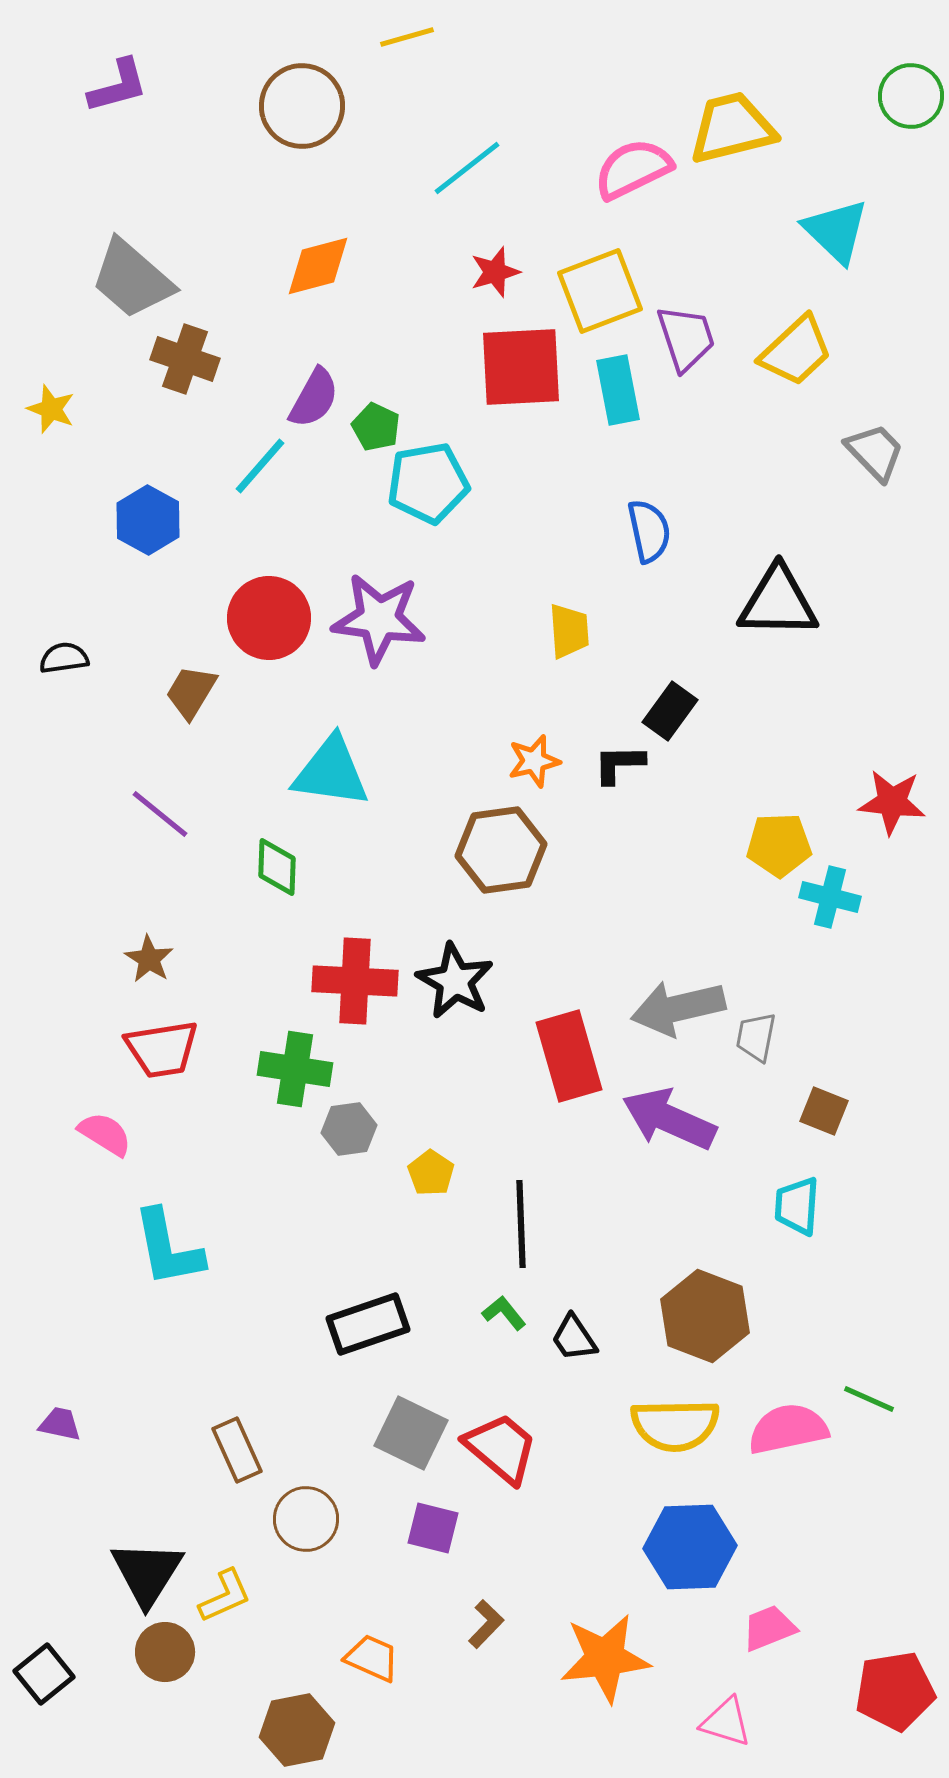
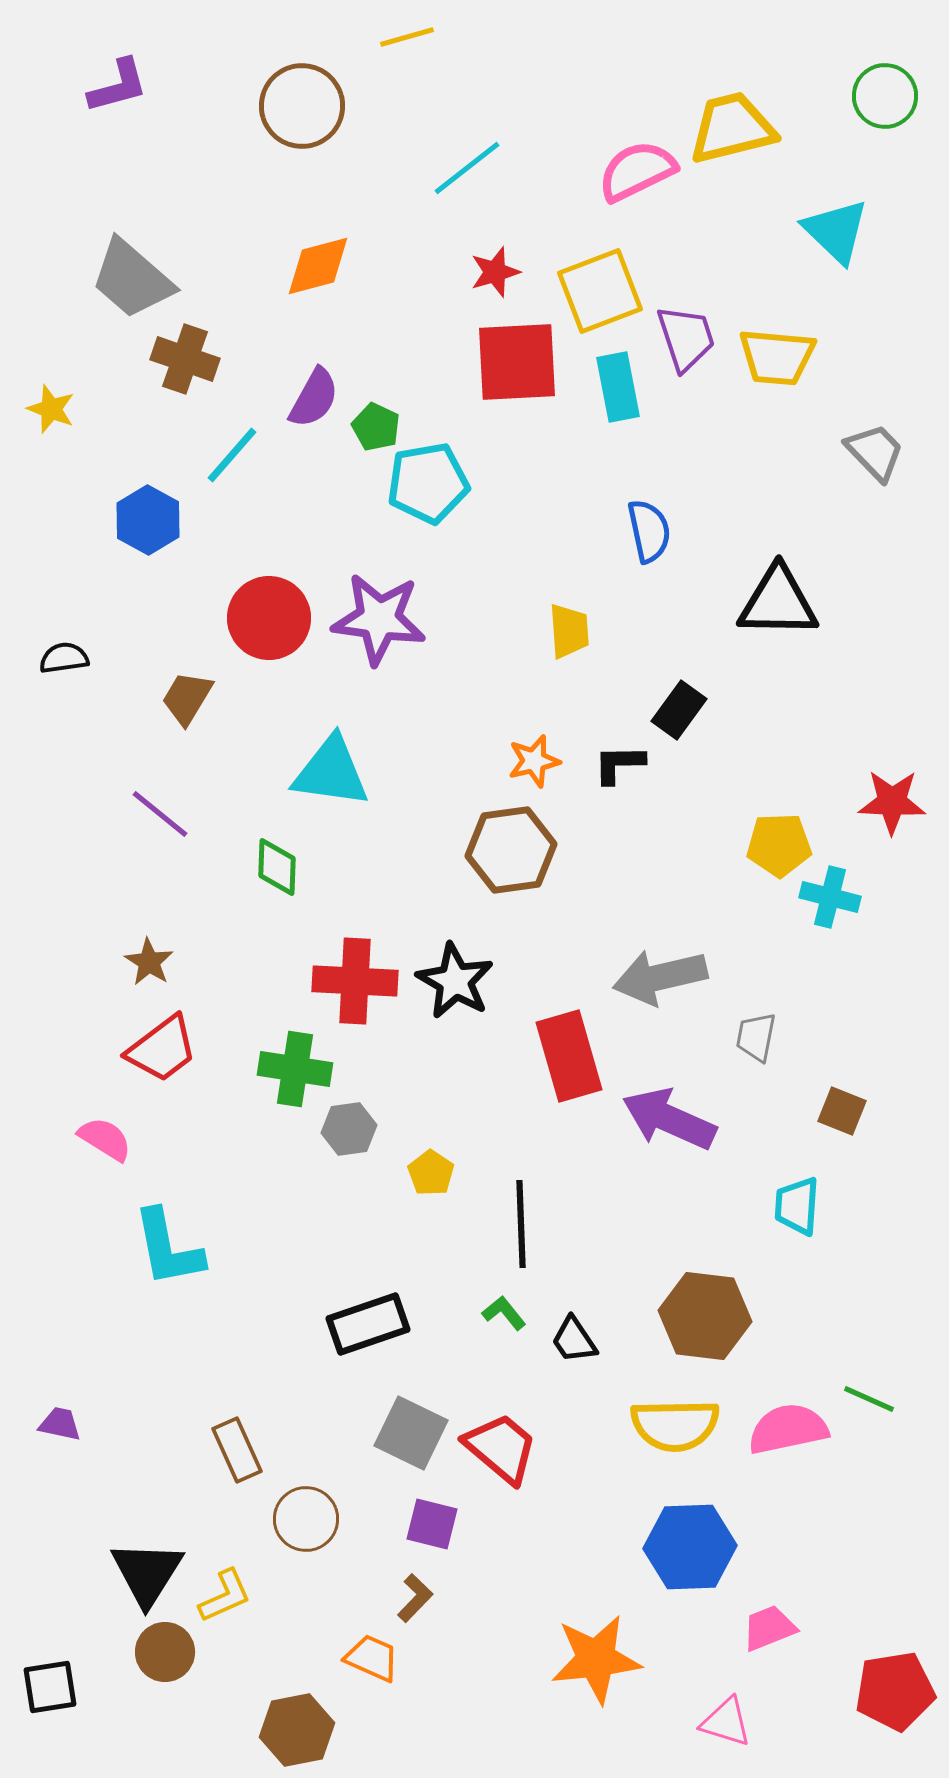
green circle at (911, 96): moved 26 px left
pink semicircle at (633, 169): moved 4 px right, 2 px down
yellow trapezoid at (796, 351): moved 19 px left, 6 px down; rotated 48 degrees clockwise
red square at (521, 367): moved 4 px left, 5 px up
cyan rectangle at (618, 390): moved 3 px up
cyan line at (260, 466): moved 28 px left, 11 px up
brown trapezoid at (191, 692): moved 4 px left, 6 px down
black rectangle at (670, 711): moved 9 px right, 1 px up
red star at (892, 802): rotated 4 degrees counterclockwise
brown hexagon at (501, 850): moved 10 px right
brown star at (149, 959): moved 3 px down
gray arrow at (678, 1008): moved 18 px left, 31 px up
red trapezoid at (162, 1049): rotated 28 degrees counterclockwise
brown square at (824, 1111): moved 18 px right
pink semicircle at (105, 1134): moved 5 px down
brown hexagon at (705, 1316): rotated 14 degrees counterclockwise
black trapezoid at (574, 1338): moved 2 px down
purple square at (433, 1528): moved 1 px left, 4 px up
brown L-shape at (486, 1624): moved 71 px left, 26 px up
orange star at (605, 1658): moved 9 px left, 1 px down
black square at (44, 1674): moved 6 px right, 13 px down; rotated 30 degrees clockwise
